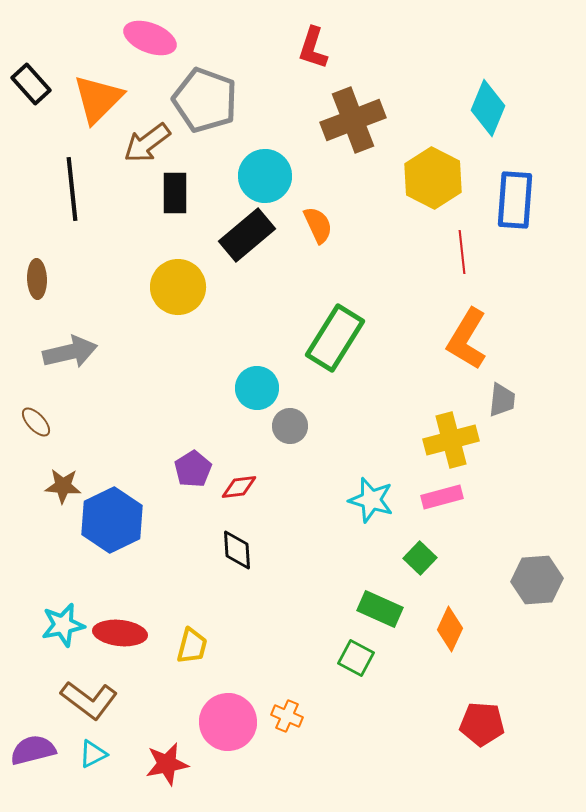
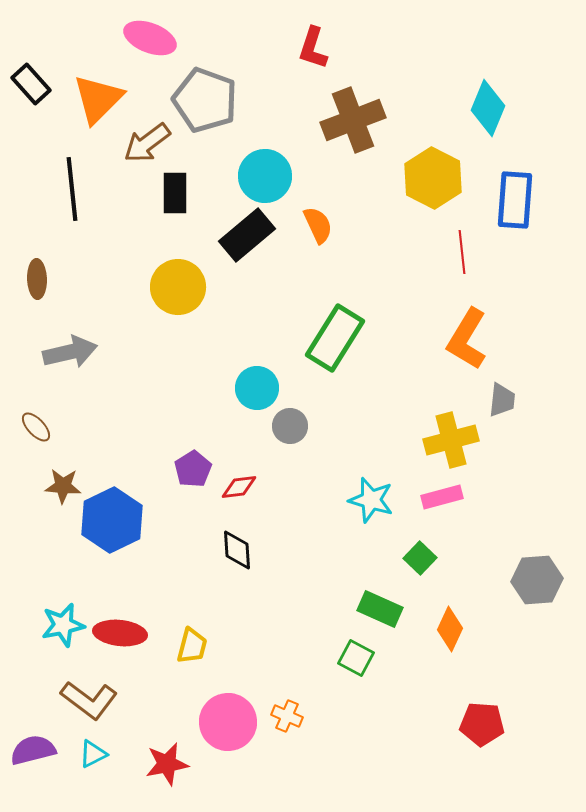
brown ellipse at (36, 422): moved 5 px down
